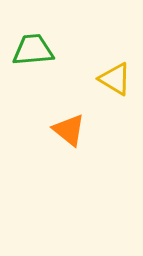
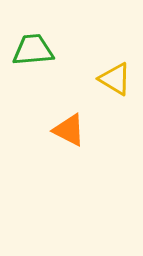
orange triangle: rotated 12 degrees counterclockwise
